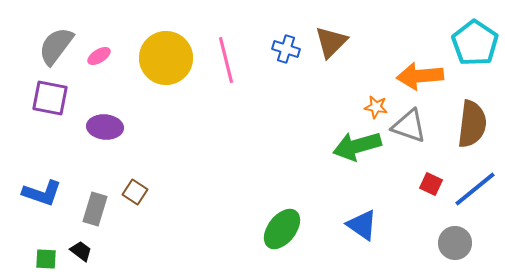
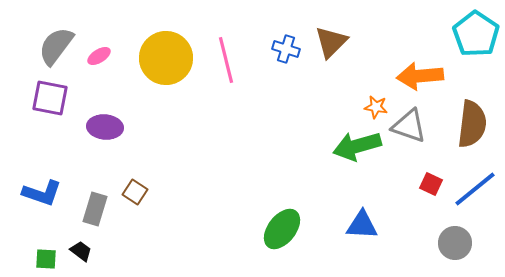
cyan pentagon: moved 1 px right, 9 px up
blue triangle: rotated 32 degrees counterclockwise
